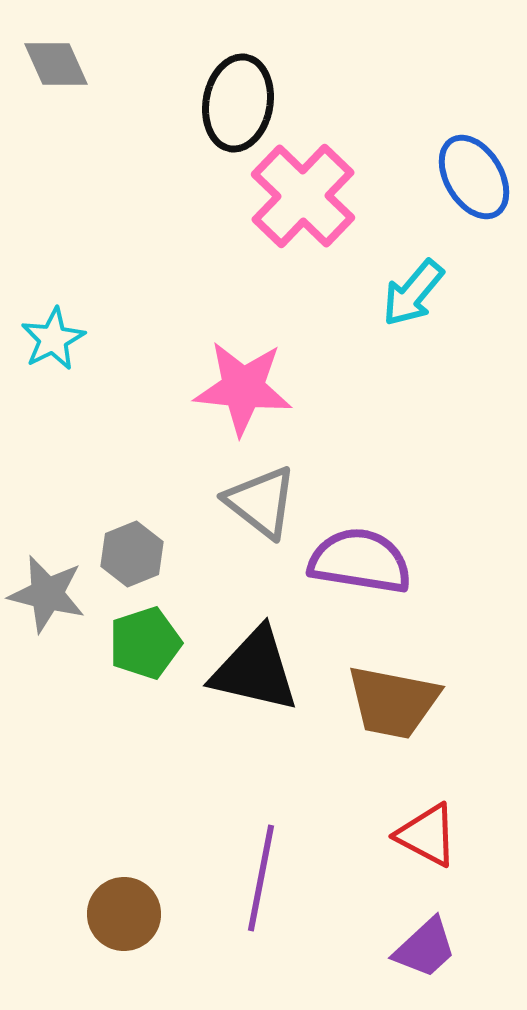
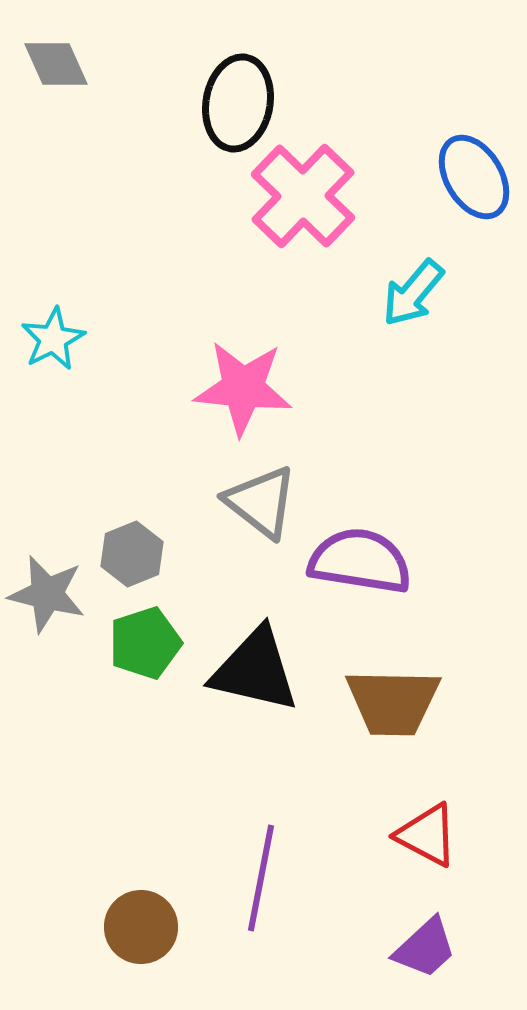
brown trapezoid: rotated 10 degrees counterclockwise
brown circle: moved 17 px right, 13 px down
